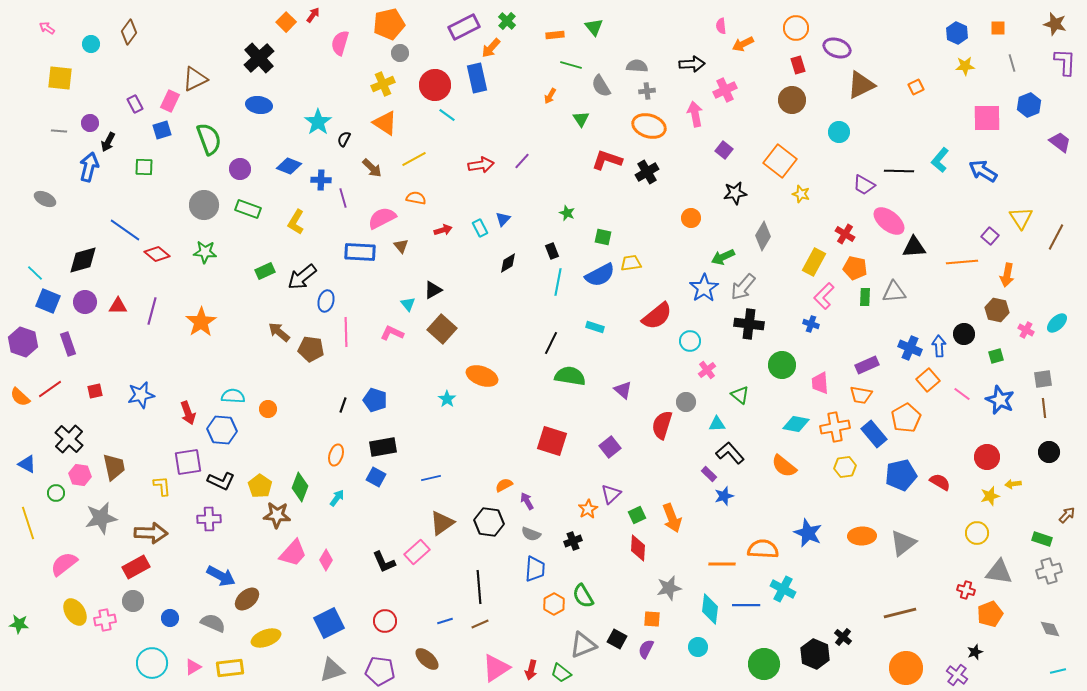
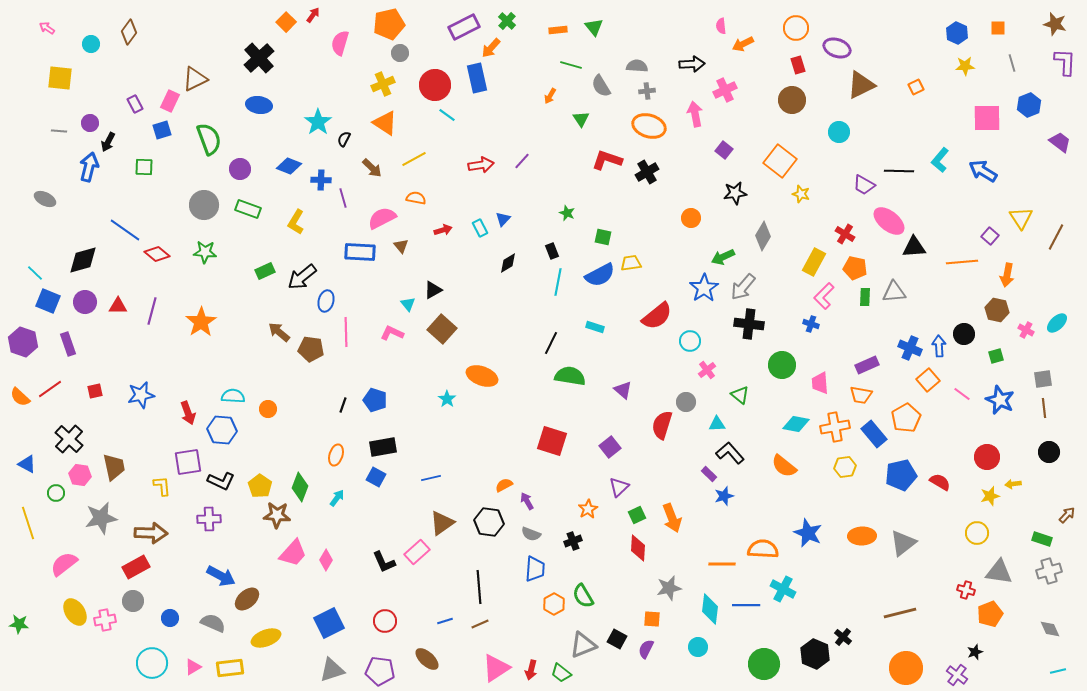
orange rectangle at (555, 35): moved 3 px right, 5 px up
purple triangle at (611, 494): moved 8 px right, 7 px up
